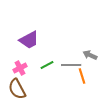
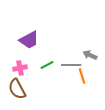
pink cross: rotated 16 degrees clockwise
